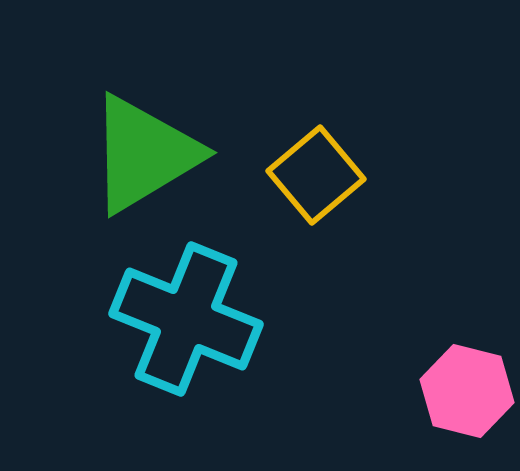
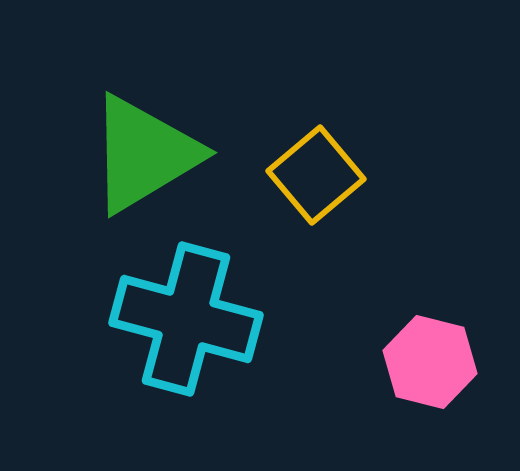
cyan cross: rotated 7 degrees counterclockwise
pink hexagon: moved 37 px left, 29 px up
